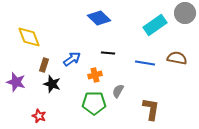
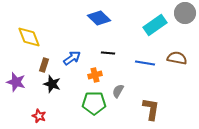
blue arrow: moved 1 px up
